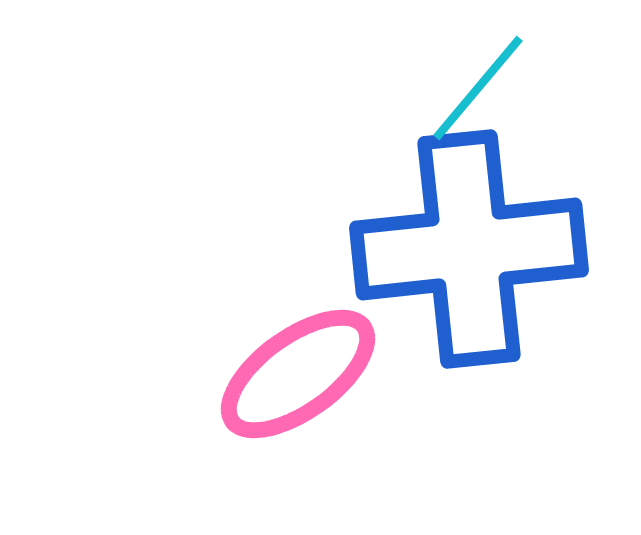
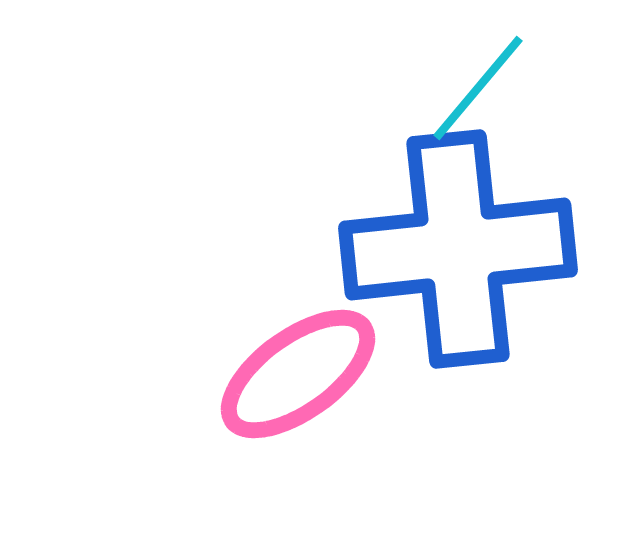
blue cross: moved 11 px left
